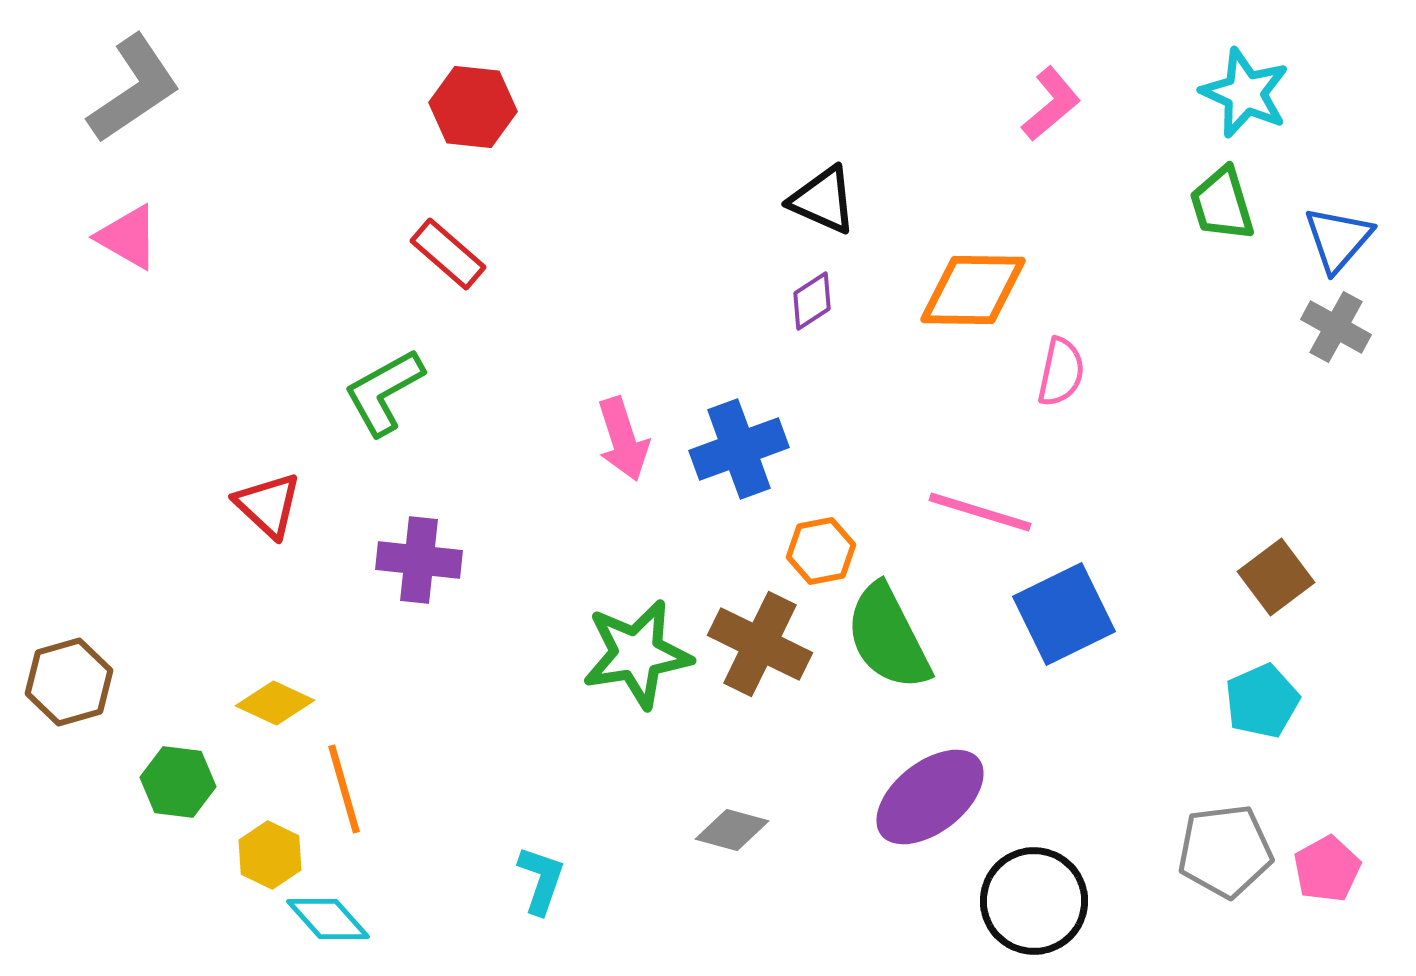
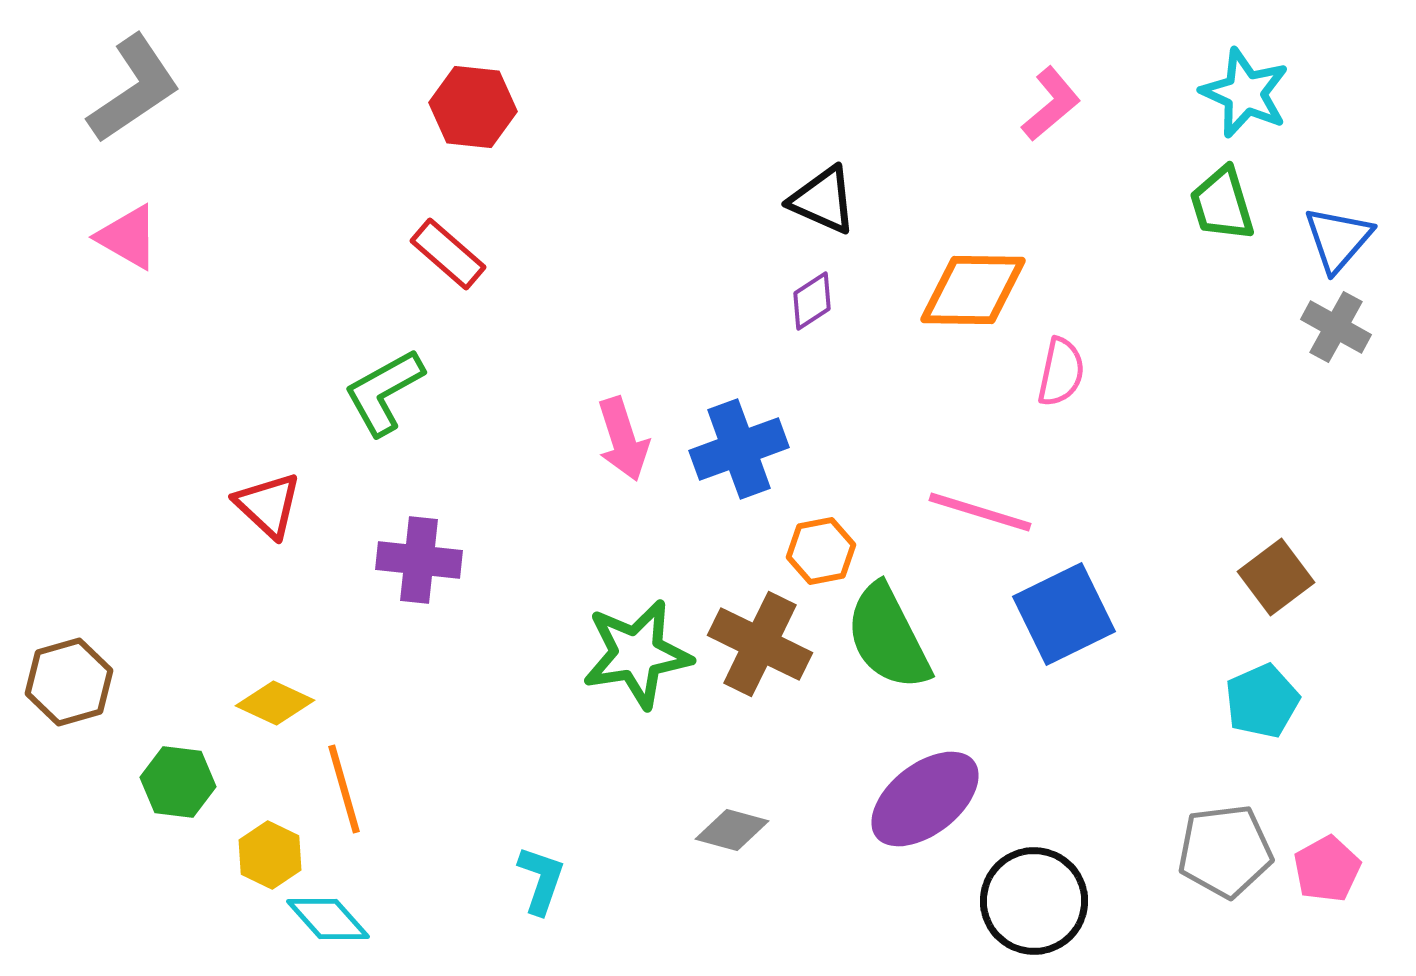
purple ellipse: moved 5 px left, 2 px down
